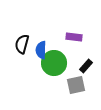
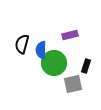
purple rectangle: moved 4 px left, 2 px up; rotated 21 degrees counterclockwise
black rectangle: rotated 24 degrees counterclockwise
gray square: moved 3 px left, 1 px up
